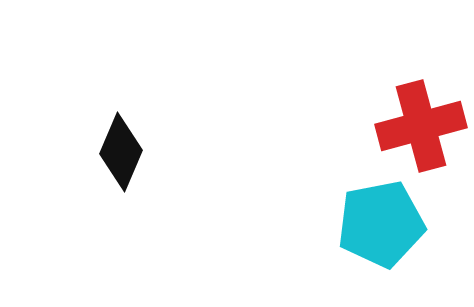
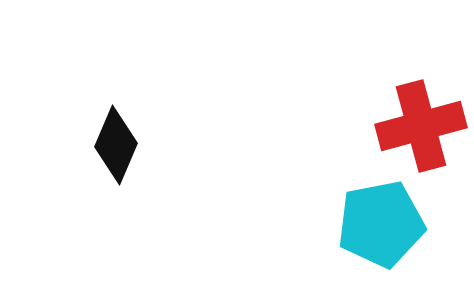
black diamond: moved 5 px left, 7 px up
